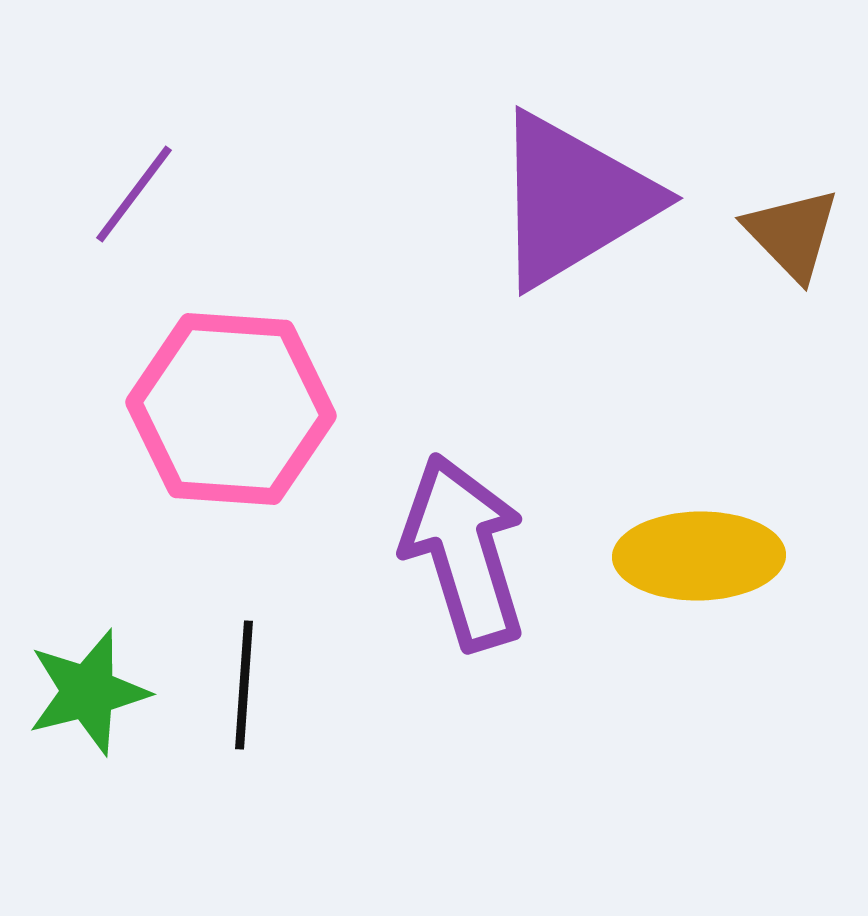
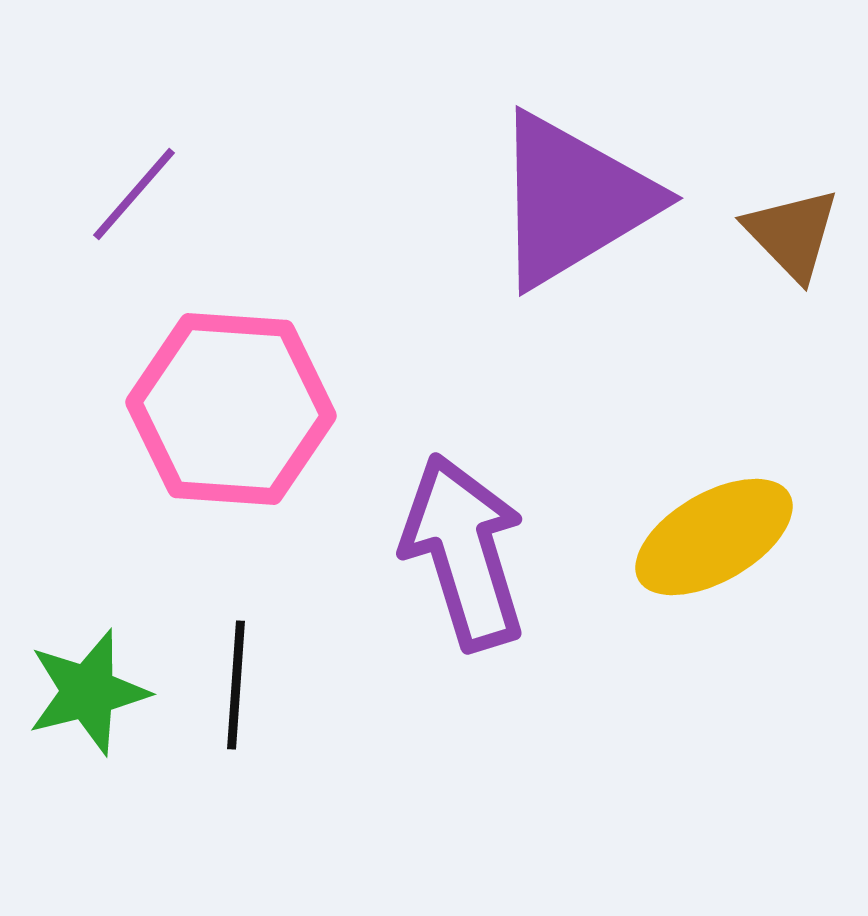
purple line: rotated 4 degrees clockwise
yellow ellipse: moved 15 px right, 19 px up; rotated 29 degrees counterclockwise
black line: moved 8 px left
